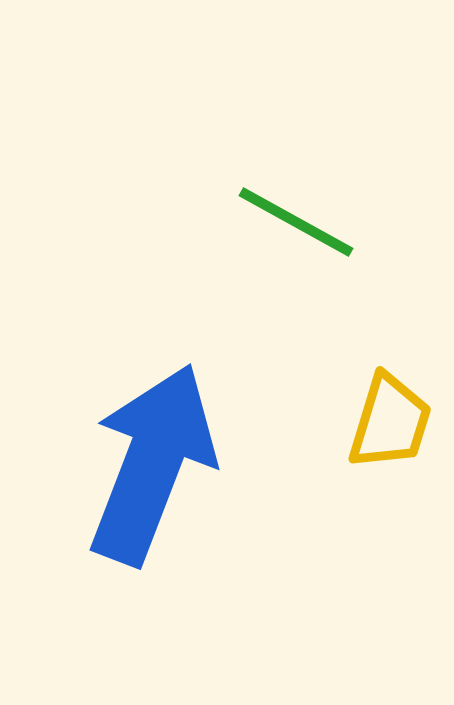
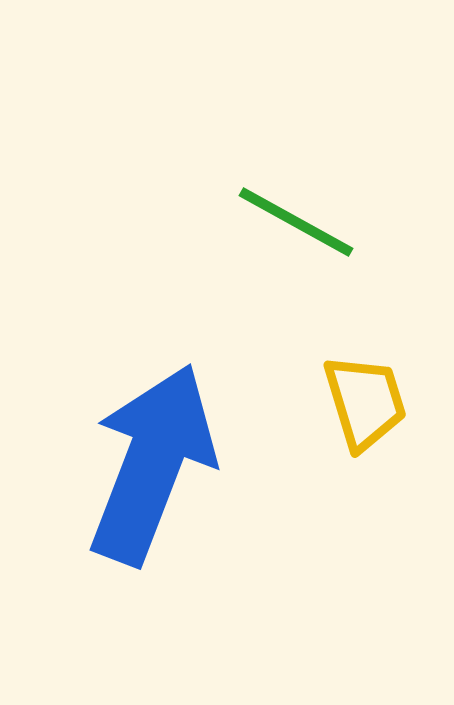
yellow trapezoid: moved 25 px left, 20 px up; rotated 34 degrees counterclockwise
